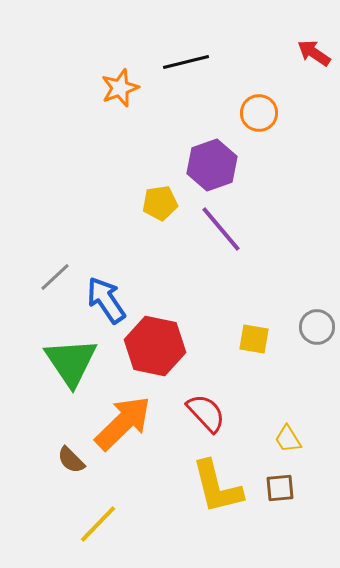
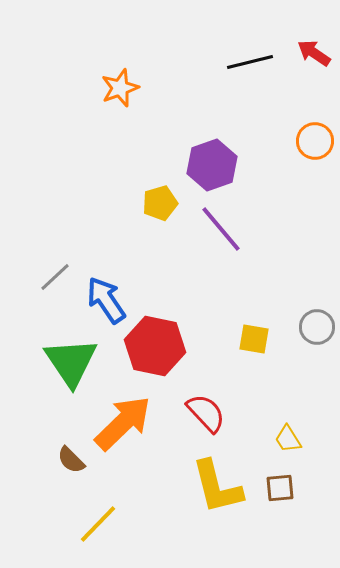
black line: moved 64 px right
orange circle: moved 56 px right, 28 px down
yellow pentagon: rotated 8 degrees counterclockwise
